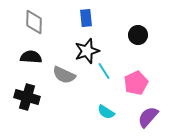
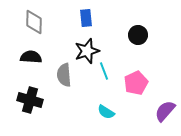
cyan line: rotated 12 degrees clockwise
gray semicircle: rotated 60 degrees clockwise
black cross: moved 3 px right, 3 px down
purple semicircle: moved 17 px right, 6 px up
